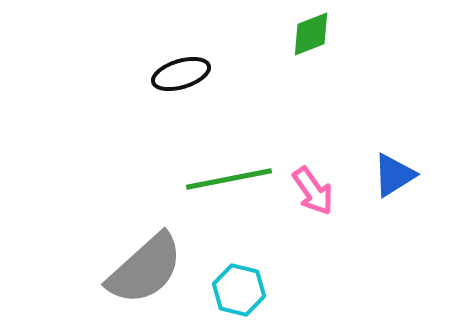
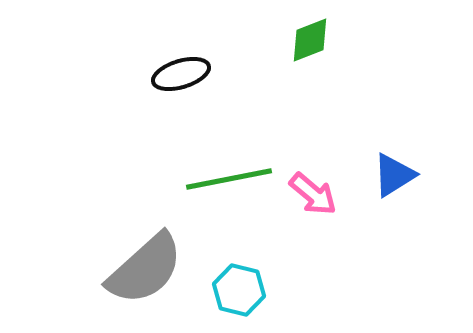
green diamond: moved 1 px left, 6 px down
pink arrow: moved 3 px down; rotated 15 degrees counterclockwise
